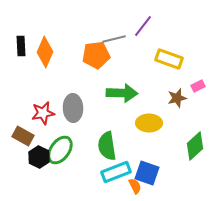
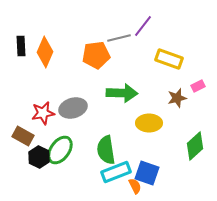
gray line: moved 5 px right, 1 px up
gray ellipse: rotated 76 degrees clockwise
green semicircle: moved 1 px left, 4 px down
